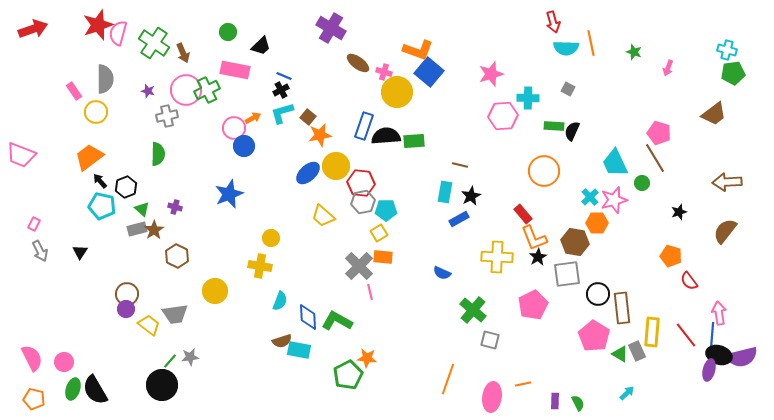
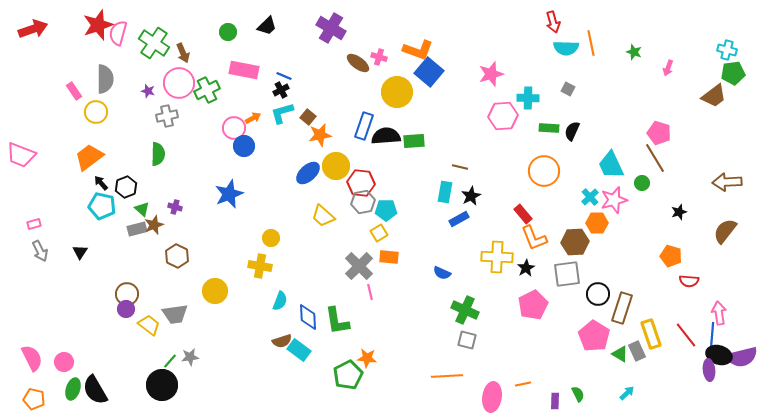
black trapezoid at (261, 46): moved 6 px right, 20 px up
pink rectangle at (235, 70): moved 9 px right
pink cross at (384, 72): moved 5 px left, 15 px up
pink circle at (186, 90): moved 7 px left, 7 px up
brown trapezoid at (714, 114): moved 18 px up
green rectangle at (554, 126): moved 5 px left, 2 px down
cyan trapezoid at (615, 163): moved 4 px left, 2 px down
brown line at (460, 165): moved 2 px down
black arrow at (100, 181): moved 1 px right, 2 px down
pink rectangle at (34, 224): rotated 48 degrees clockwise
brown star at (154, 230): moved 5 px up; rotated 12 degrees clockwise
brown hexagon at (575, 242): rotated 12 degrees counterclockwise
orange rectangle at (383, 257): moved 6 px right
black star at (538, 257): moved 12 px left, 11 px down
red semicircle at (689, 281): rotated 48 degrees counterclockwise
brown rectangle at (622, 308): rotated 24 degrees clockwise
green cross at (473, 310): moved 8 px left; rotated 16 degrees counterclockwise
green L-shape at (337, 321): rotated 128 degrees counterclockwise
yellow rectangle at (652, 332): moved 1 px left, 2 px down; rotated 24 degrees counterclockwise
gray square at (490, 340): moved 23 px left
cyan rectangle at (299, 350): rotated 25 degrees clockwise
purple ellipse at (709, 370): rotated 20 degrees counterclockwise
orange line at (448, 379): moved 1 px left, 3 px up; rotated 68 degrees clockwise
green semicircle at (578, 403): moved 9 px up
